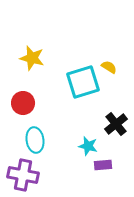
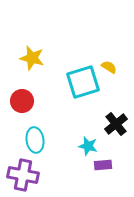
red circle: moved 1 px left, 2 px up
